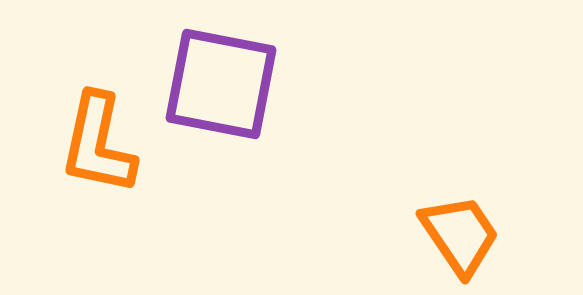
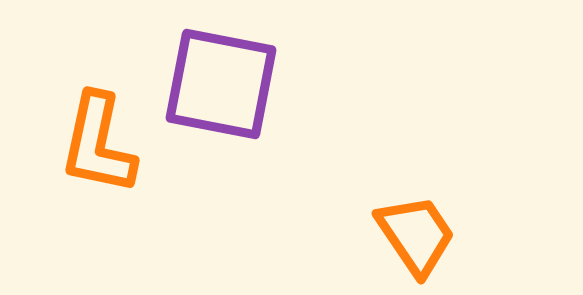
orange trapezoid: moved 44 px left
